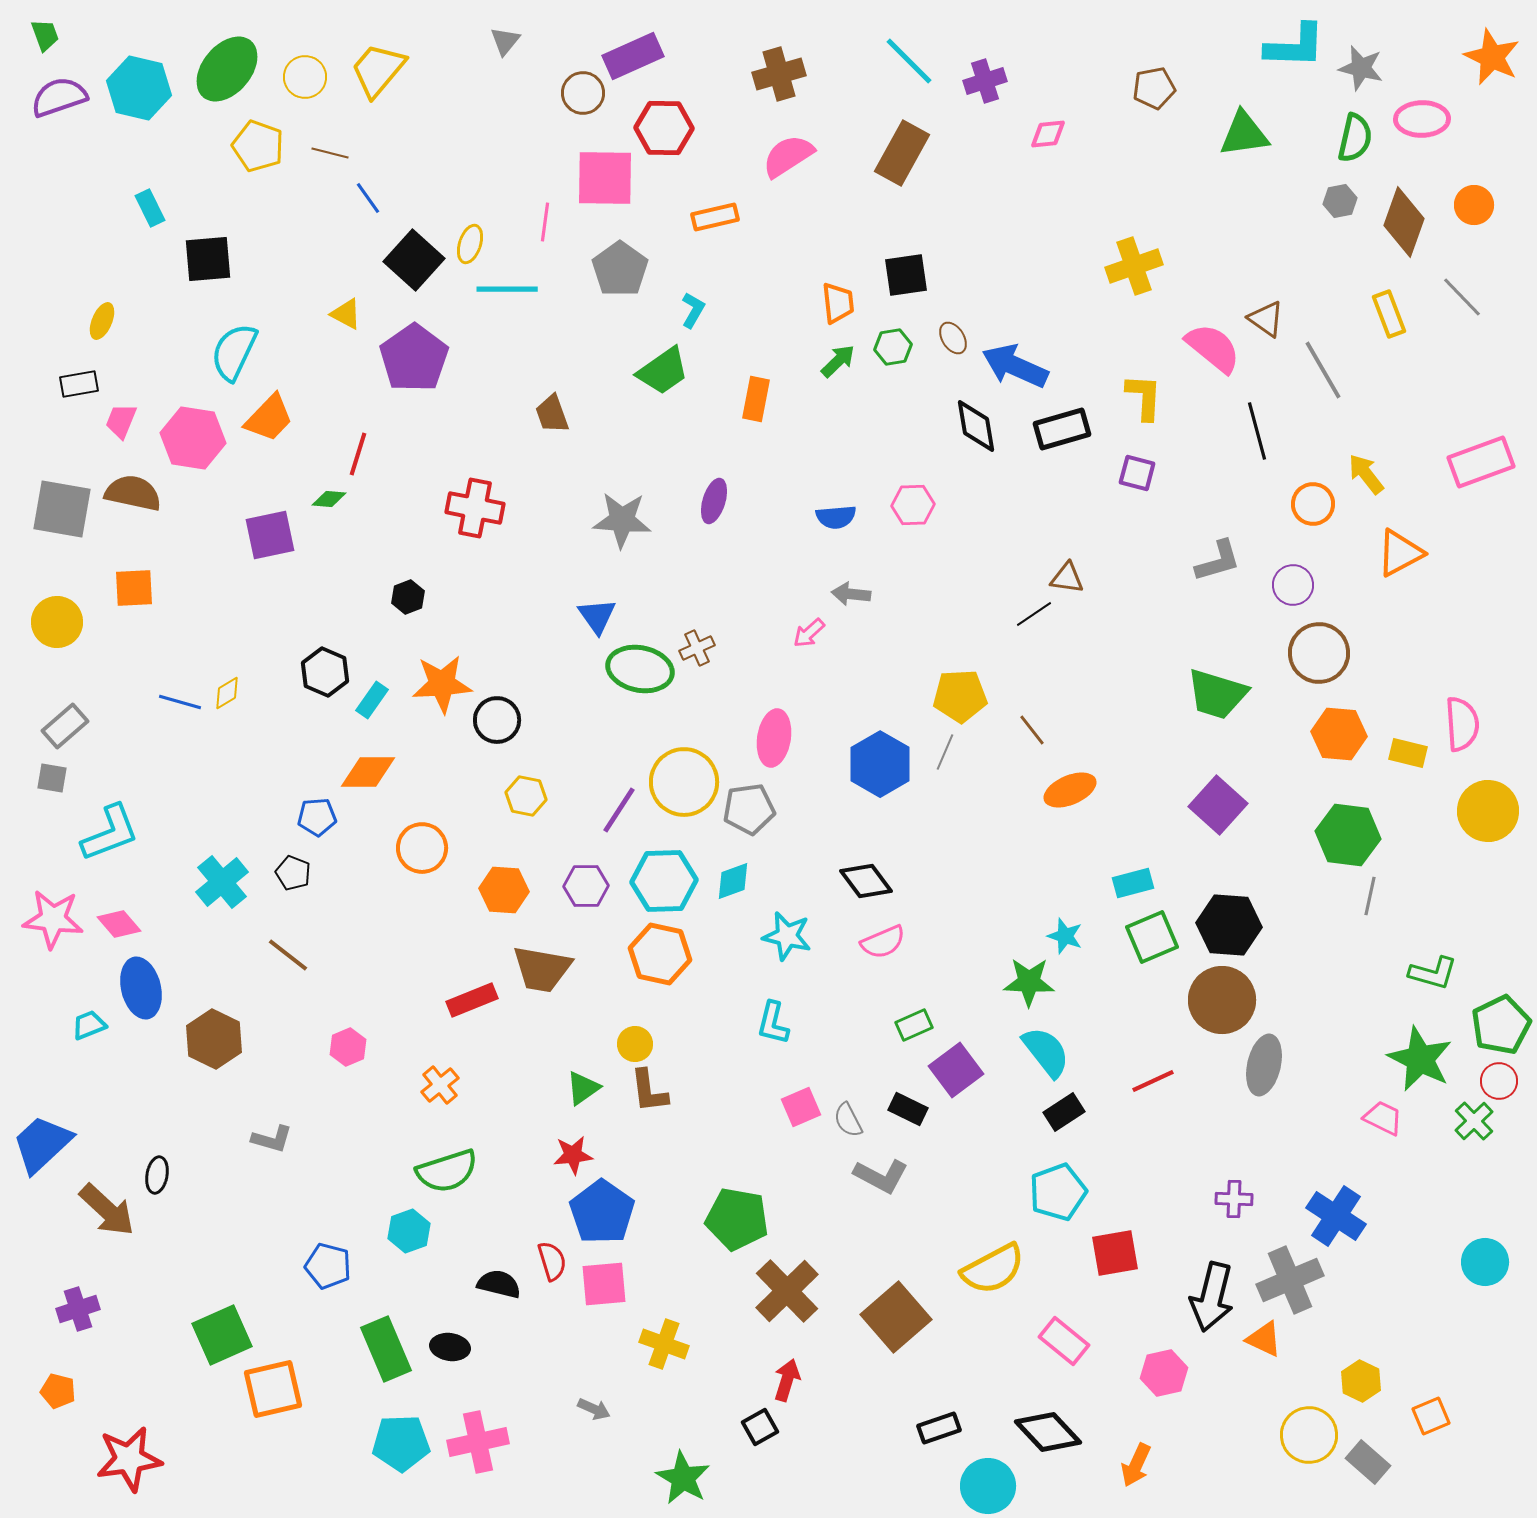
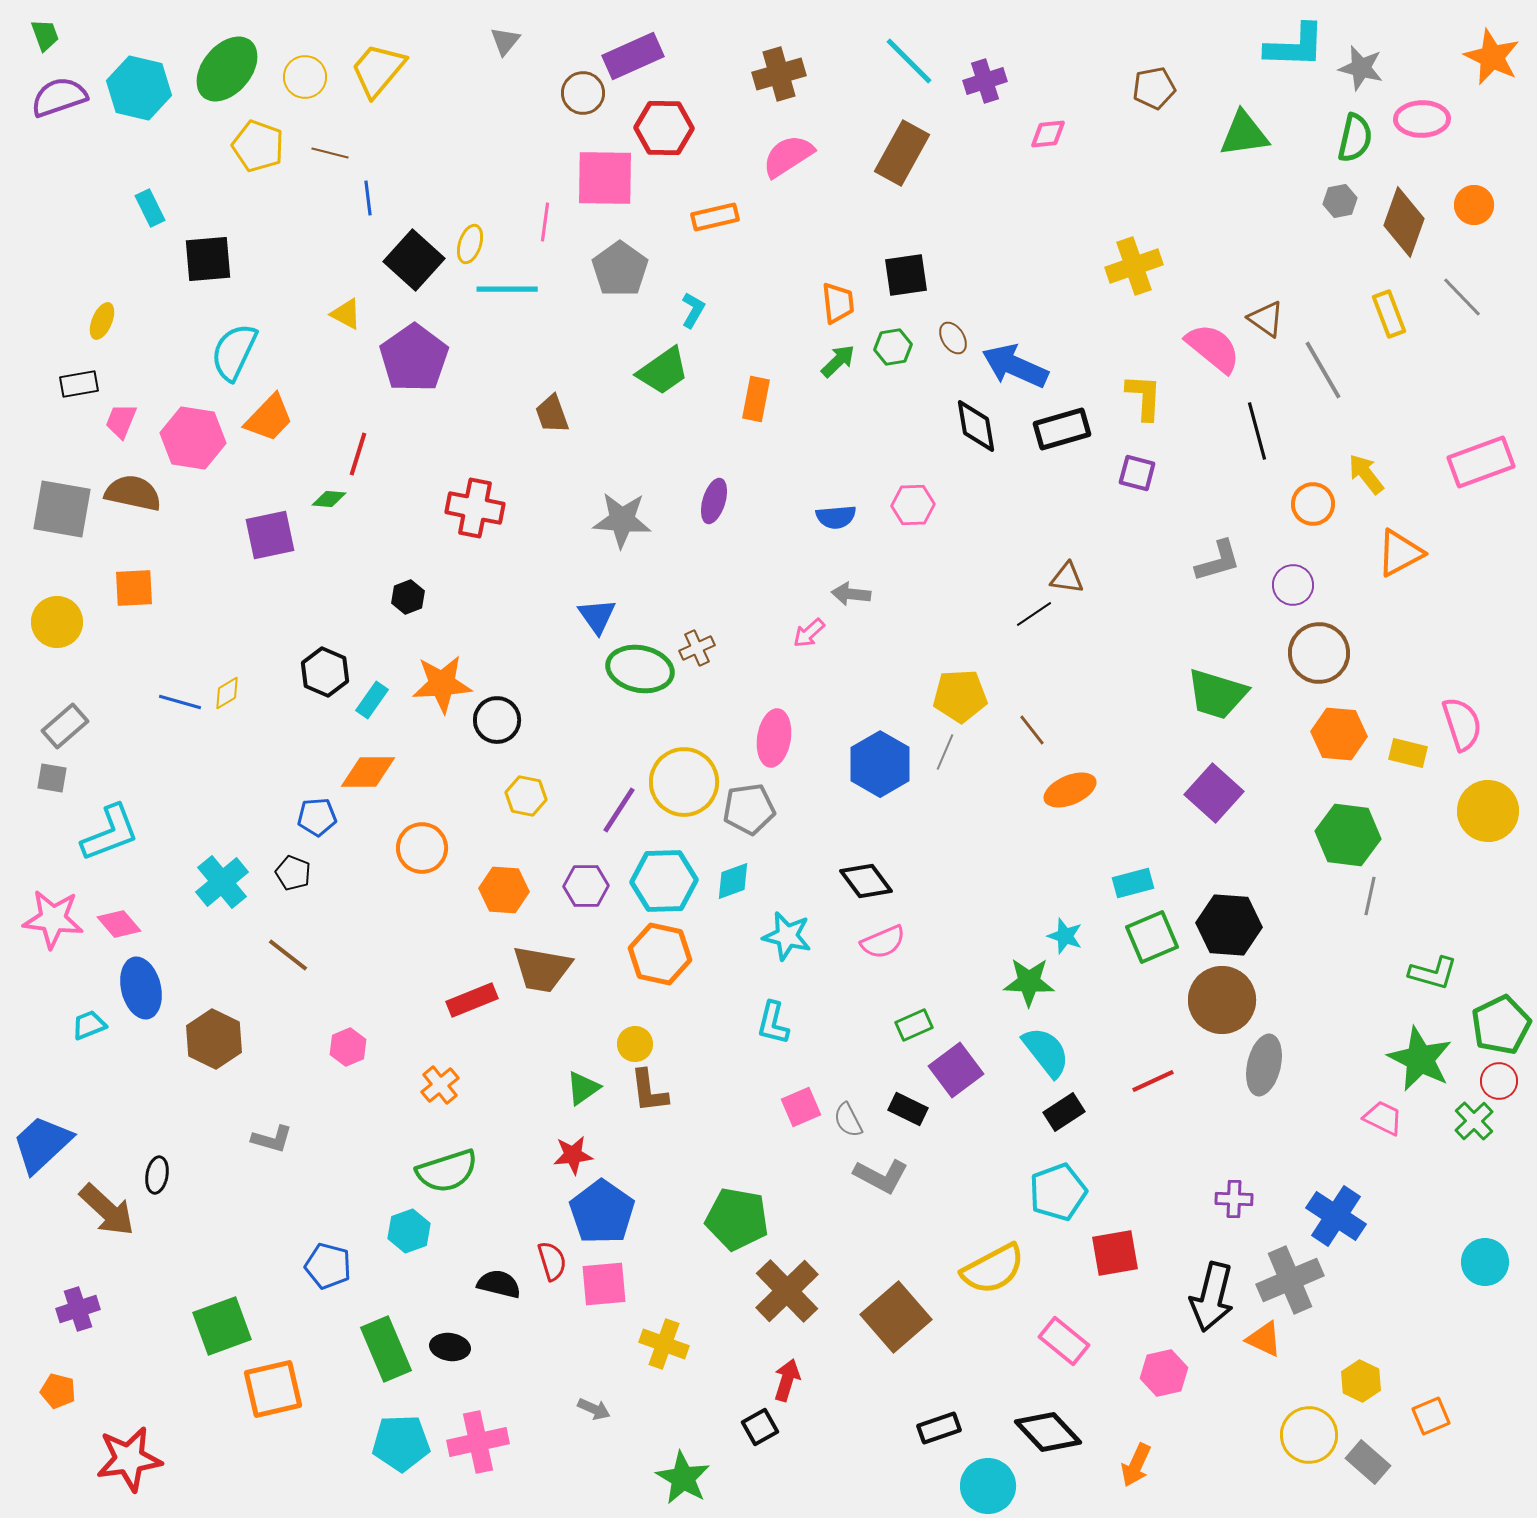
blue line at (368, 198): rotated 28 degrees clockwise
pink semicircle at (1462, 724): rotated 14 degrees counterclockwise
purple square at (1218, 805): moved 4 px left, 12 px up
green square at (222, 1335): moved 9 px up; rotated 4 degrees clockwise
